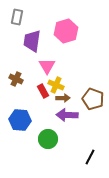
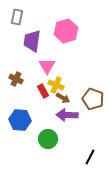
brown arrow: rotated 32 degrees clockwise
